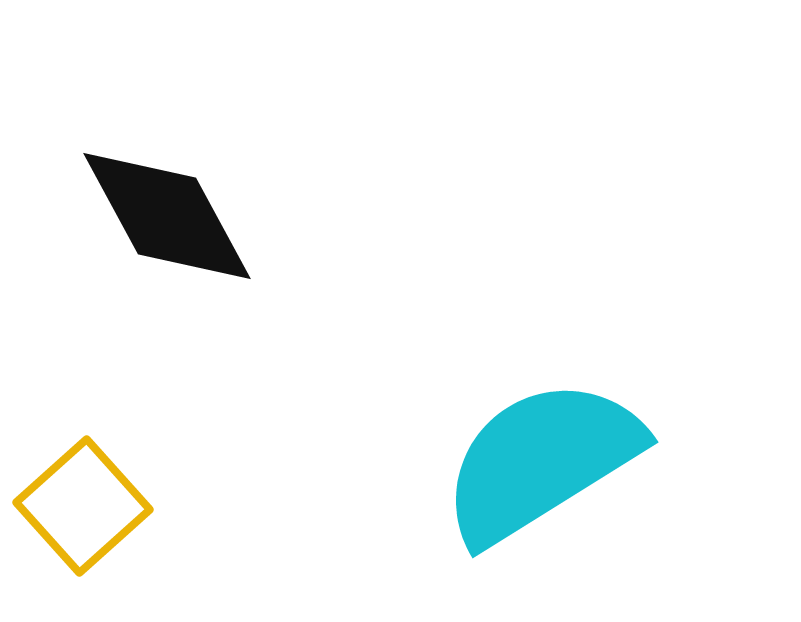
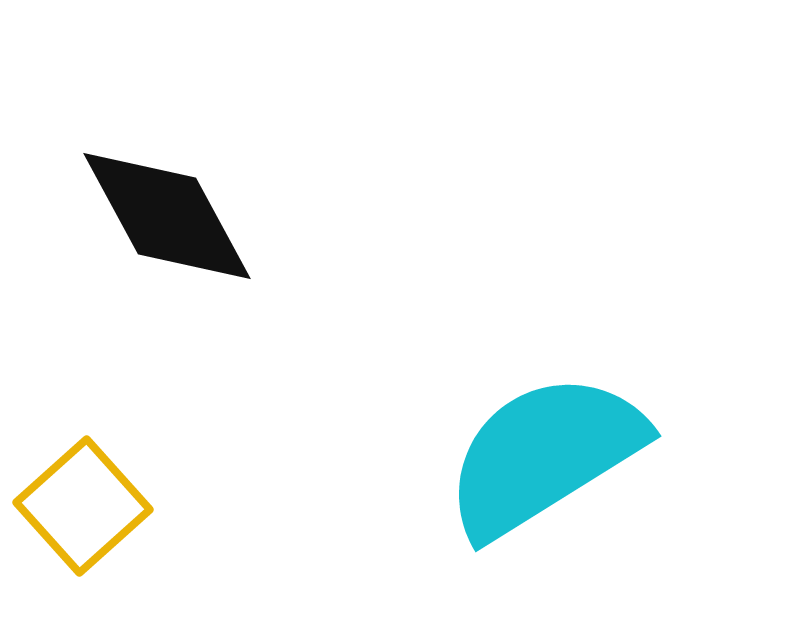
cyan semicircle: moved 3 px right, 6 px up
